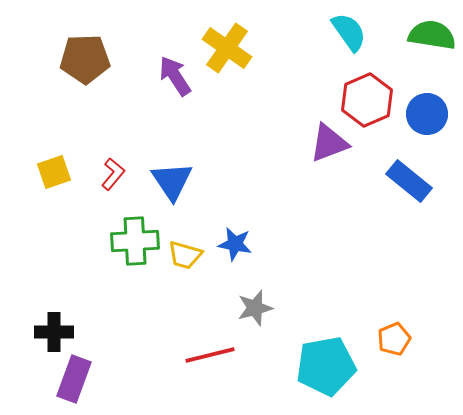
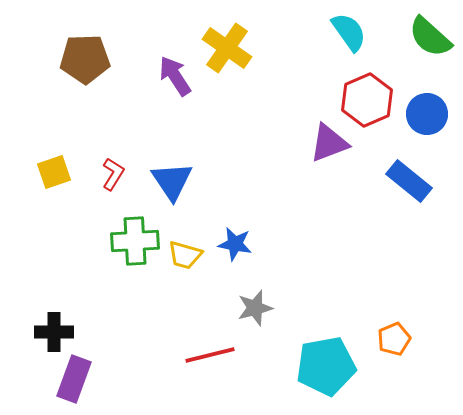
green semicircle: moved 2 px left, 2 px down; rotated 147 degrees counterclockwise
red L-shape: rotated 8 degrees counterclockwise
